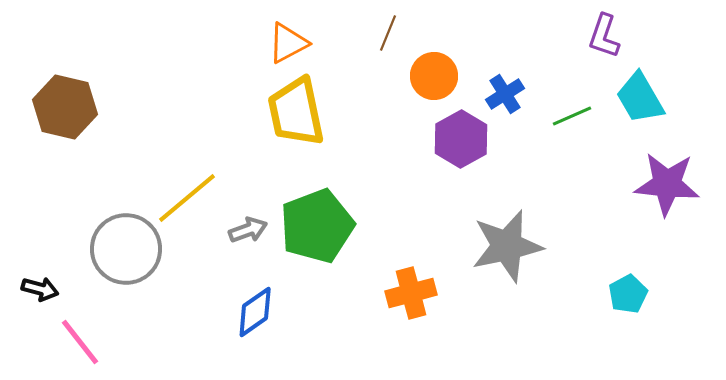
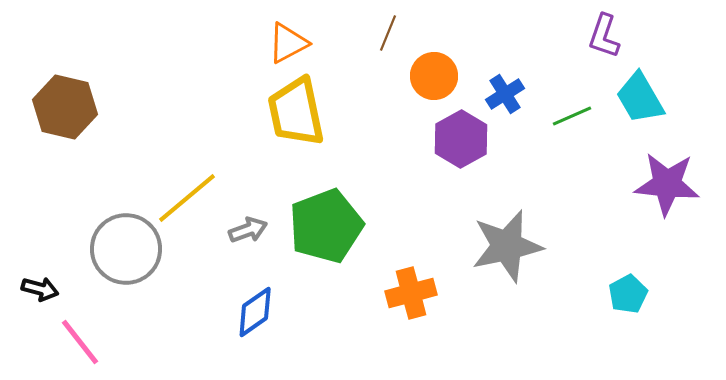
green pentagon: moved 9 px right
